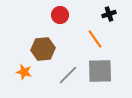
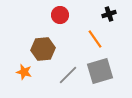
gray square: rotated 16 degrees counterclockwise
